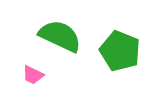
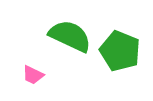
green semicircle: moved 10 px right
